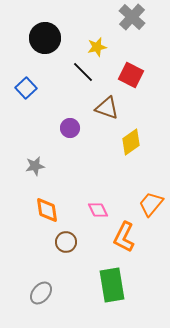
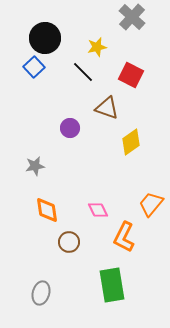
blue square: moved 8 px right, 21 px up
brown circle: moved 3 px right
gray ellipse: rotated 25 degrees counterclockwise
